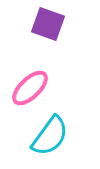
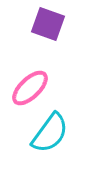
cyan semicircle: moved 3 px up
